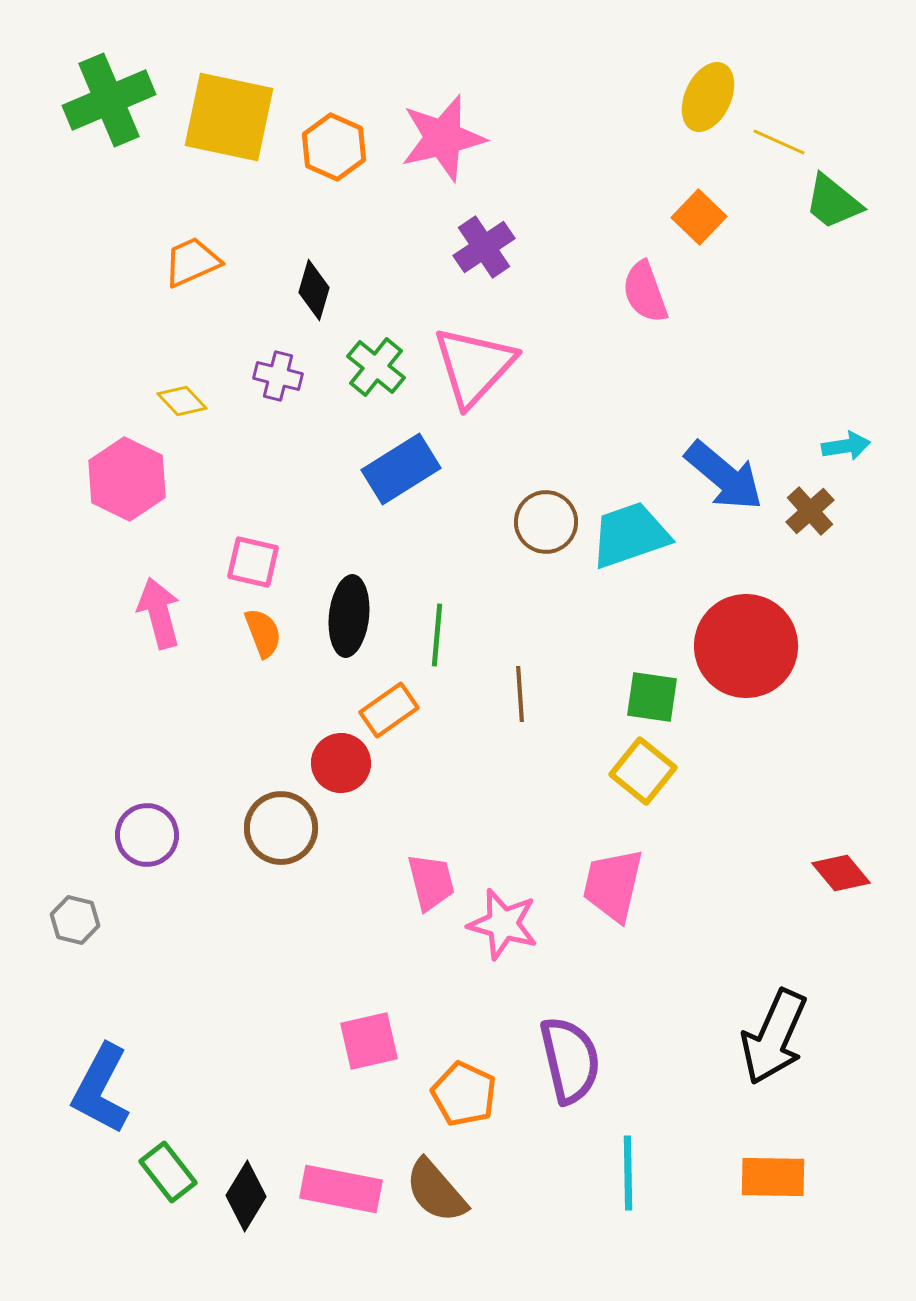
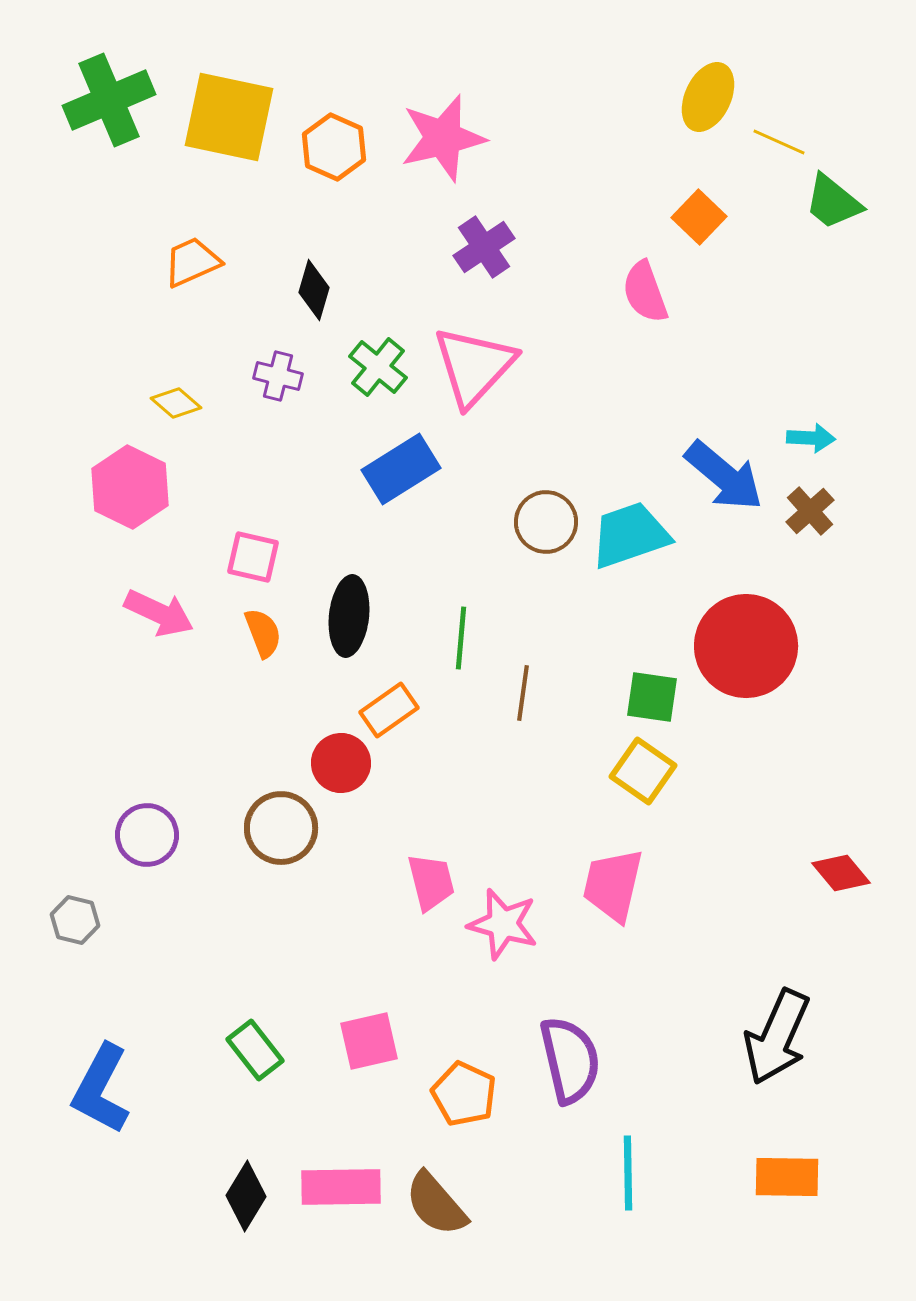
green cross at (376, 367): moved 2 px right
yellow diamond at (182, 401): moved 6 px left, 2 px down; rotated 6 degrees counterclockwise
cyan arrow at (846, 446): moved 35 px left, 8 px up; rotated 12 degrees clockwise
pink hexagon at (127, 479): moved 3 px right, 8 px down
pink square at (253, 562): moved 5 px up
pink arrow at (159, 613): rotated 130 degrees clockwise
green line at (437, 635): moved 24 px right, 3 px down
brown line at (520, 694): moved 3 px right, 1 px up; rotated 12 degrees clockwise
yellow square at (643, 771): rotated 4 degrees counterclockwise
black arrow at (774, 1037): moved 3 px right
green rectangle at (168, 1172): moved 87 px right, 122 px up
orange rectangle at (773, 1177): moved 14 px right
pink rectangle at (341, 1189): moved 2 px up; rotated 12 degrees counterclockwise
brown semicircle at (436, 1191): moved 13 px down
